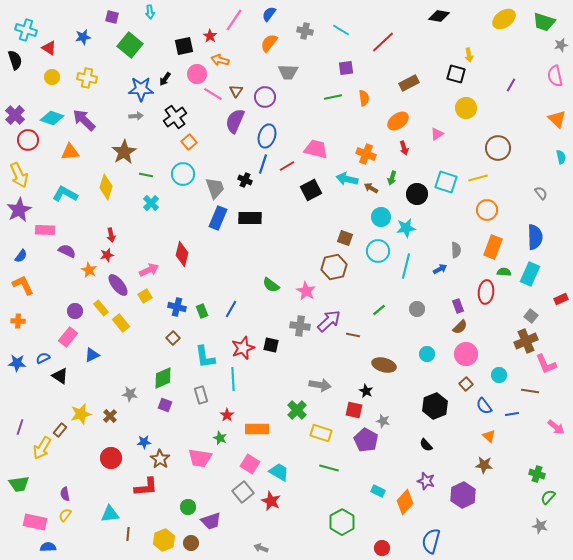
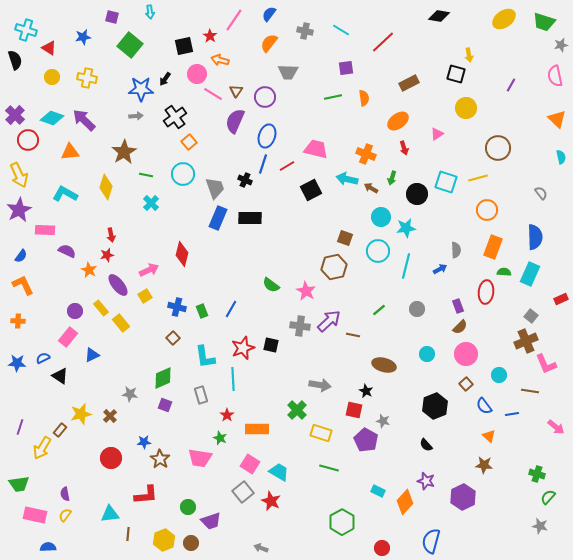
red L-shape at (146, 487): moved 8 px down
purple hexagon at (463, 495): moved 2 px down
pink rectangle at (35, 522): moved 7 px up
